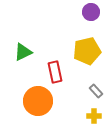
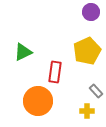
yellow pentagon: rotated 12 degrees counterclockwise
red rectangle: rotated 20 degrees clockwise
yellow cross: moved 7 px left, 5 px up
